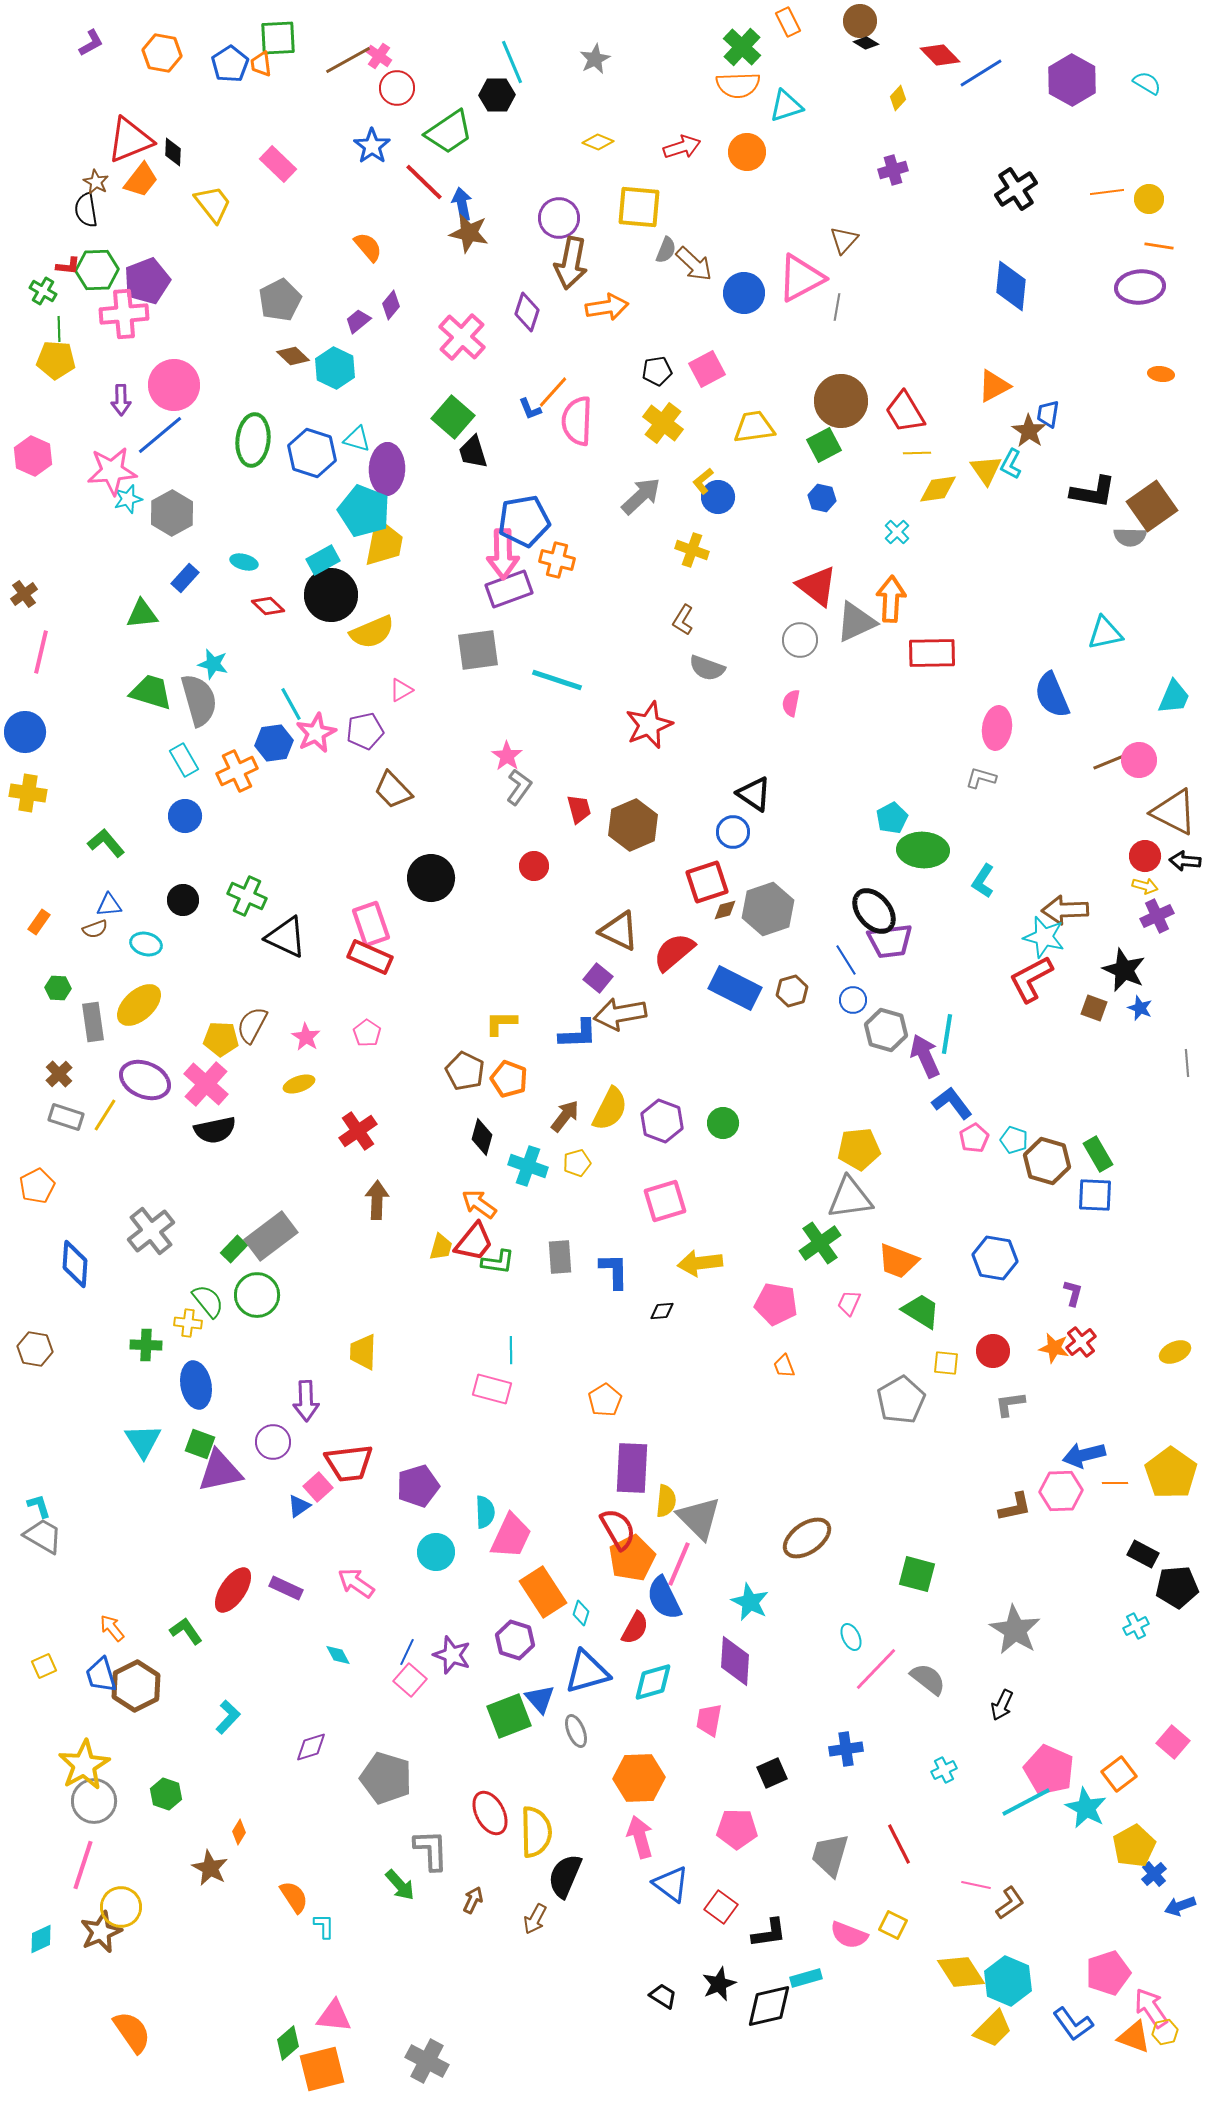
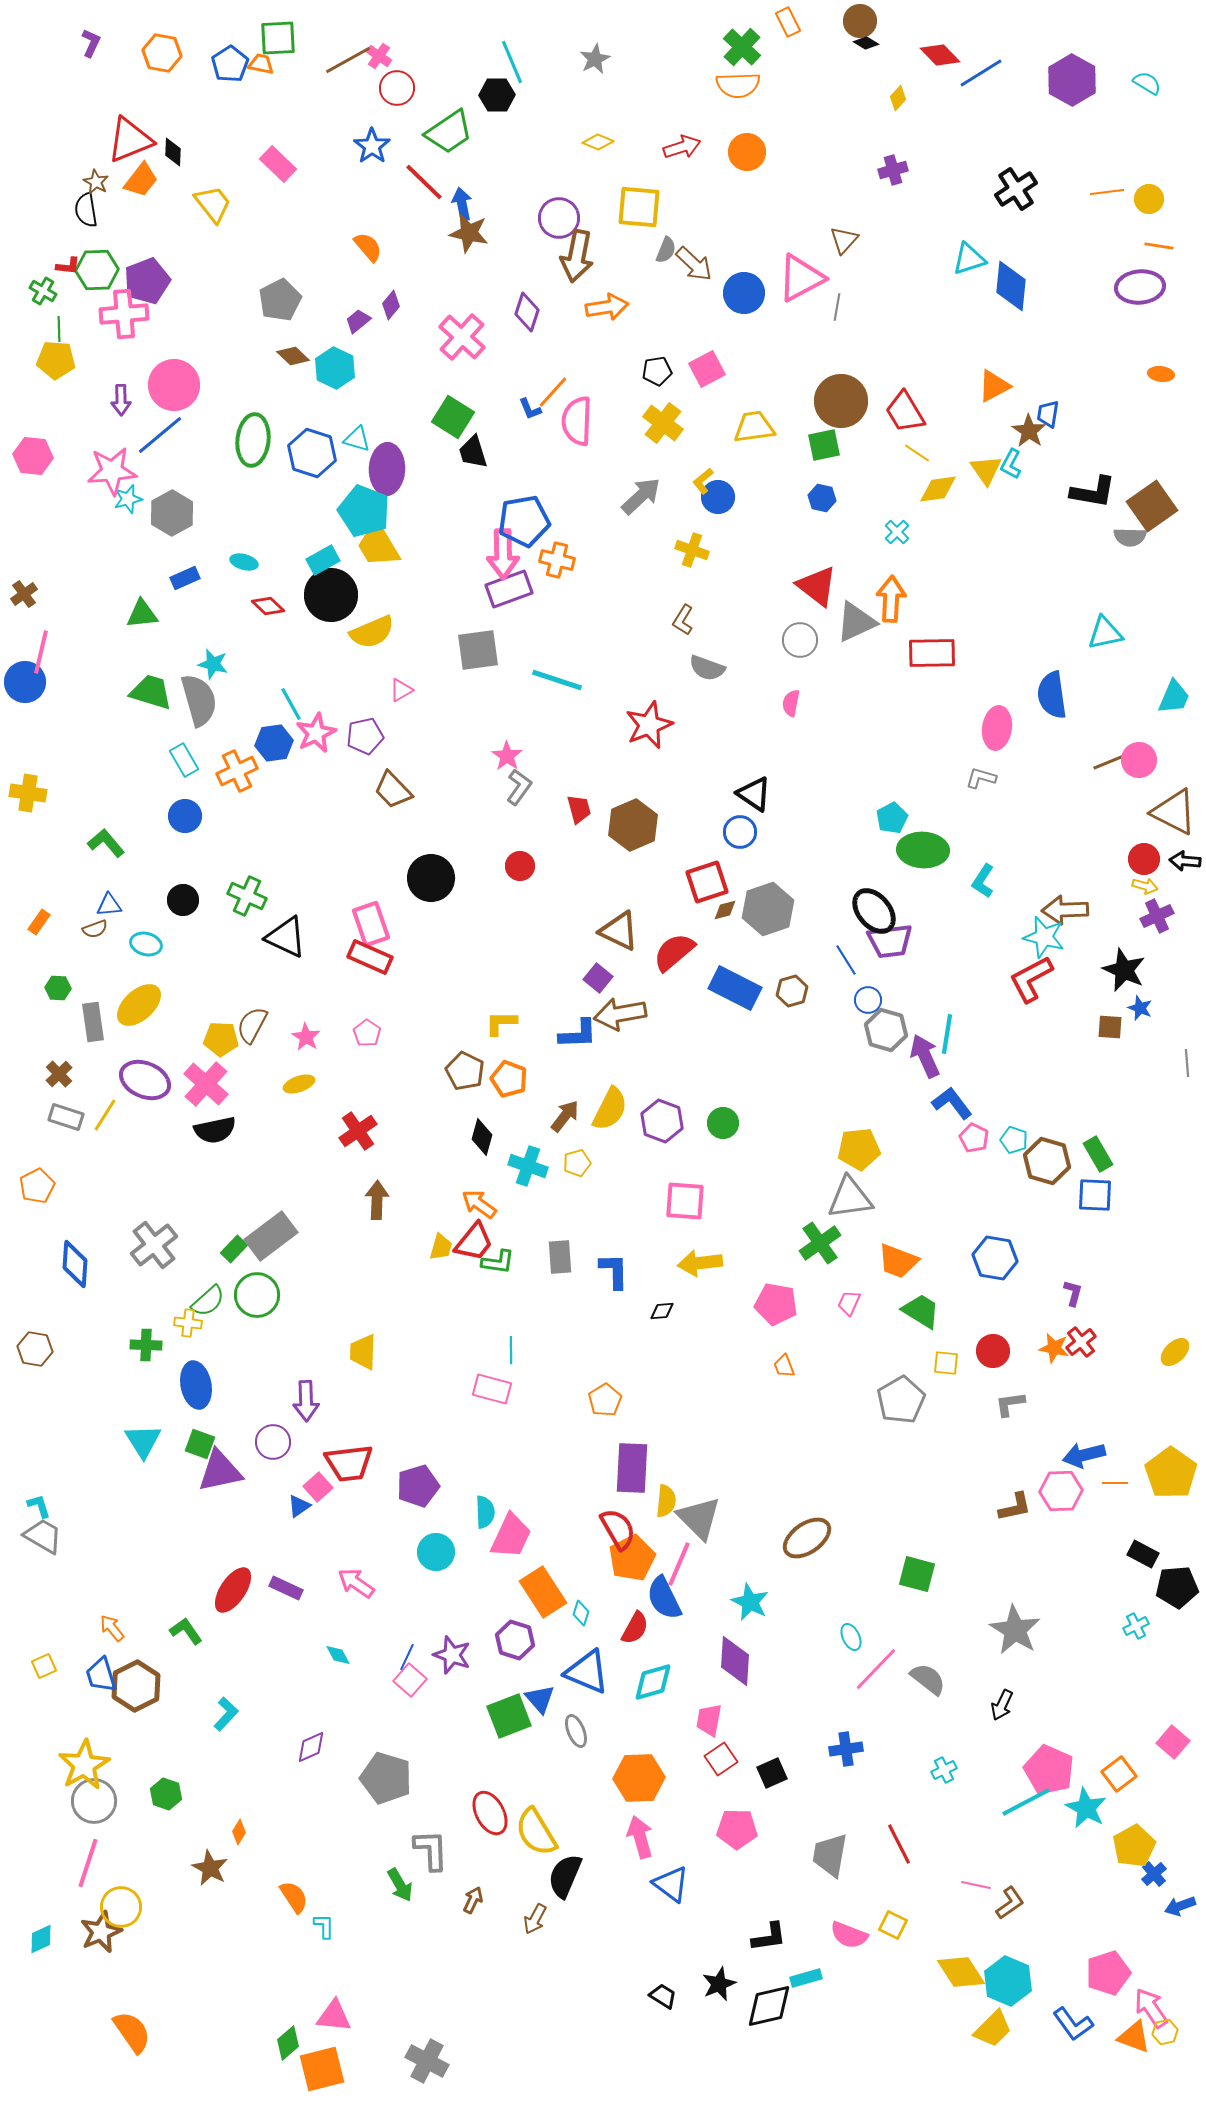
purple L-shape at (91, 43): rotated 36 degrees counterclockwise
orange trapezoid at (261, 64): rotated 108 degrees clockwise
cyan triangle at (786, 106): moved 183 px right, 153 px down
brown arrow at (571, 263): moved 6 px right, 7 px up
green square at (453, 417): rotated 9 degrees counterclockwise
green square at (824, 445): rotated 16 degrees clockwise
yellow line at (917, 453): rotated 36 degrees clockwise
pink hexagon at (33, 456): rotated 18 degrees counterclockwise
yellow trapezoid at (384, 543): moved 6 px left, 2 px down; rotated 138 degrees clockwise
blue rectangle at (185, 578): rotated 24 degrees clockwise
blue semicircle at (1052, 695): rotated 15 degrees clockwise
purple pentagon at (365, 731): moved 5 px down
blue circle at (25, 732): moved 50 px up
blue circle at (733, 832): moved 7 px right
red circle at (1145, 856): moved 1 px left, 3 px down
red circle at (534, 866): moved 14 px left
blue circle at (853, 1000): moved 15 px right
brown square at (1094, 1008): moved 16 px right, 19 px down; rotated 16 degrees counterclockwise
pink pentagon at (974, 1138): rotated 16 degrees counterclockwise
pink square at (665, 1201): moved 20 px right; rotated 21 degrees clockwise
gray cross at (151, 1231): moved 3 px right, 14 px down
green semicircle at (208, 1301): rotated 87 degrees clockwise
yellow ellipse at (1175, 1352): rotated 20 degrees counterclockwise
blue line at (407, 1652): moved 5 px down
blue triangle at (587, 1672): rotated 39 degrees clockwise
cyan L-shape at (228, 1717): moved 2 px left, 3 px up
purple diamond at (311, 1747): rotated 8 degrees counterclockwise
yellow semicircle at (536, 1832): rotated 150 degrees clockwise
gray trapezoid at (830, 1855): rotated 6 degrees counterclockwise
pink line at (83, 1865): moved 5 px right, 2 px up
green arrow at (400, 1885): rotated 12 degrees clockwise
red square at (721, 1907): moved 148 px up; rotated 20 degrees clockwise
black L-shape at (769, 1933): moved 4 px down
